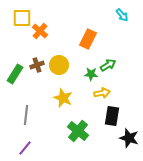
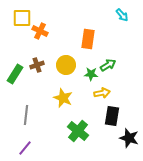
orange cross: rotated 14 degrees counterclockwise
orange rectangle: rotated 18 degrees counterclockwise
yellow circle: moved 7 px right
